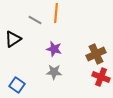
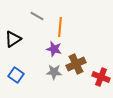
orange line: moved 4 px right, 14 px down
gray line: moved 2 px right, 4 px up
brown cross: moved 20 px left, 10 px down
blue square: moved 1 px left, 10 px up
